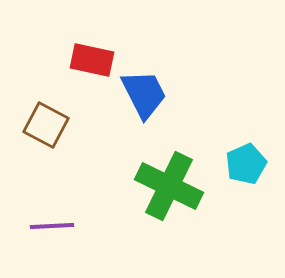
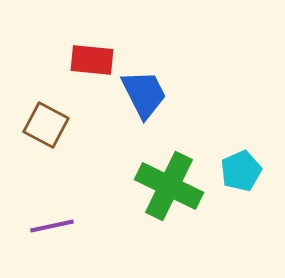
red rectangle: rotated 6 degrees counterclockwise
cyan pentagon: moved 5 px left, 7 px down
purple line: rotated 9 degrees counterclockwise
